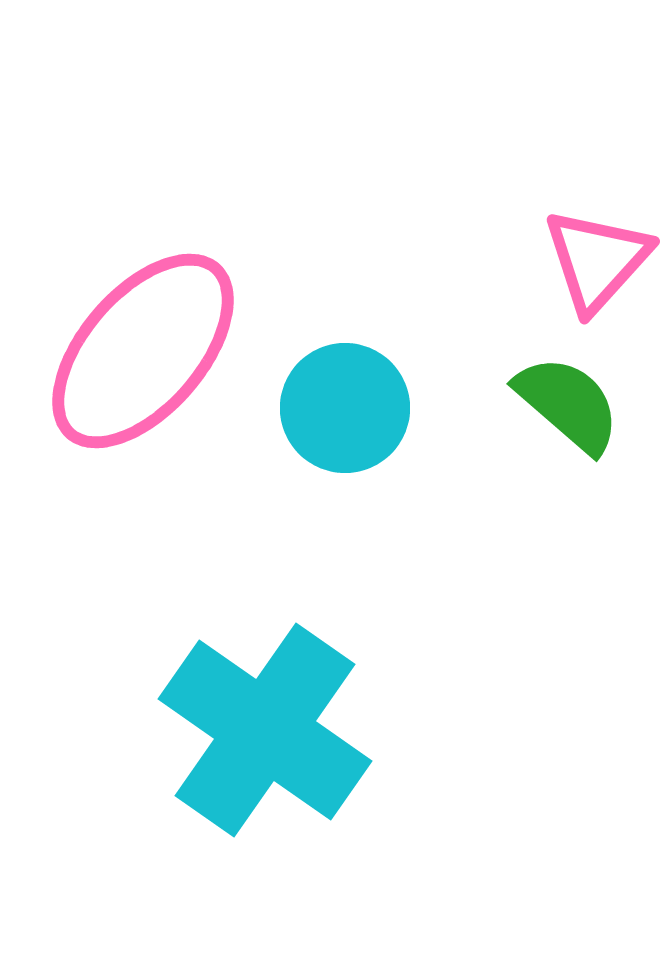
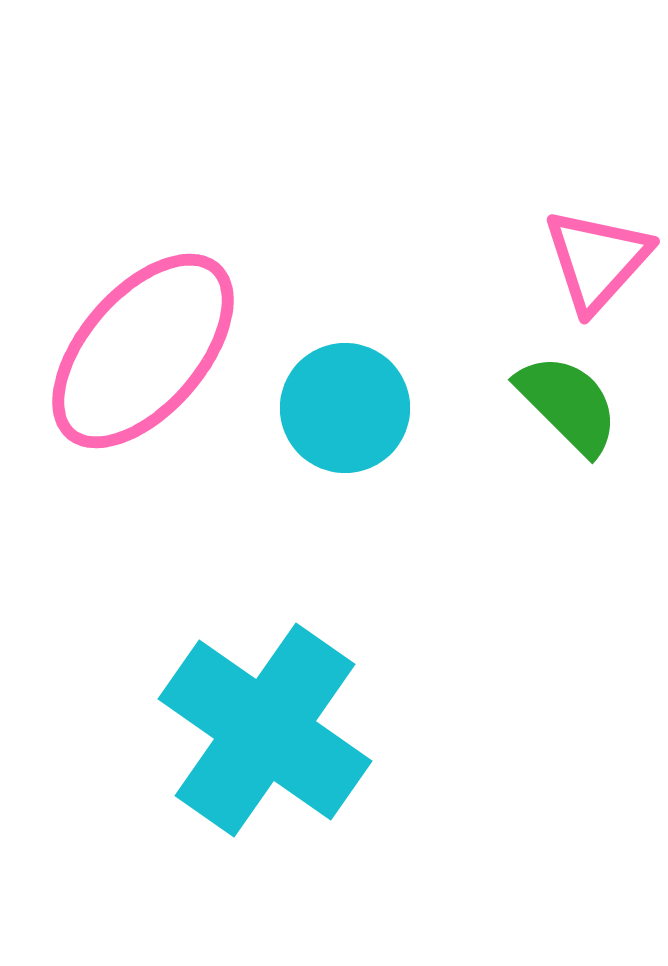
green semicircle: rotated 4 degrees clockwise
